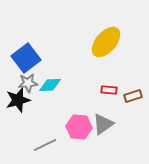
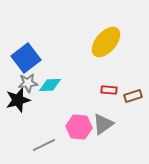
gray line: moved 1 px left
